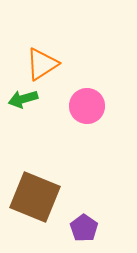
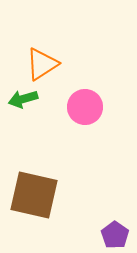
pink circle: moved 2 px left, 1 px down
brown square: moved 1 px left, 2 px up; rotated 9 degrees counterclockwise
purple pentagon: moved 31 px right, 7 px down
